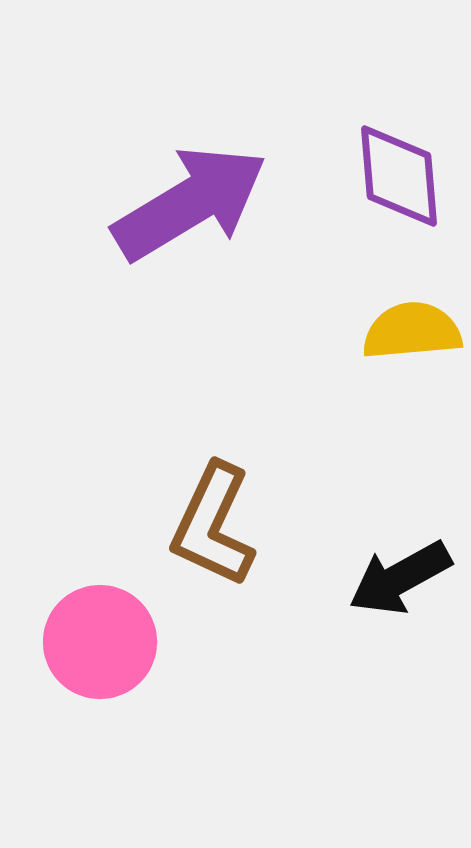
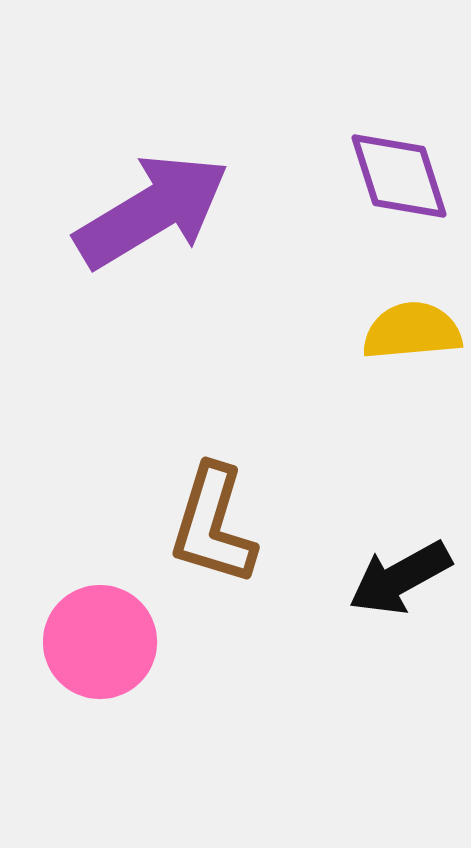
purple diamond: rotated 13 degrees counterclockwise
purple arrow: moved 38 px left, 8 px down
brown L-shape: rotated 8 degrees counterclockwise
